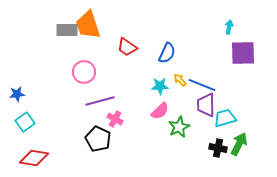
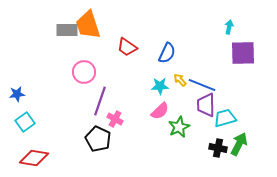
purple line: rotated 56 degrees counterclockwise
